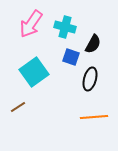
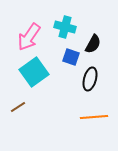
pink arrow: moved 2 px left, 13 px down
